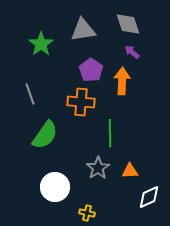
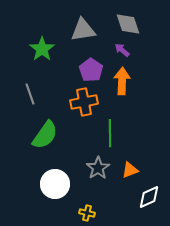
green star: moved 1 px right, 5 px down
purple arrow: moved 10 px left, 2 px up
orange cross: moved 3 px right; rotated 16 degrees counterclockwise
orange triangle: moved 1 px up; rotated 18 degrees counterclockwise
white circle: moved 3 px up
